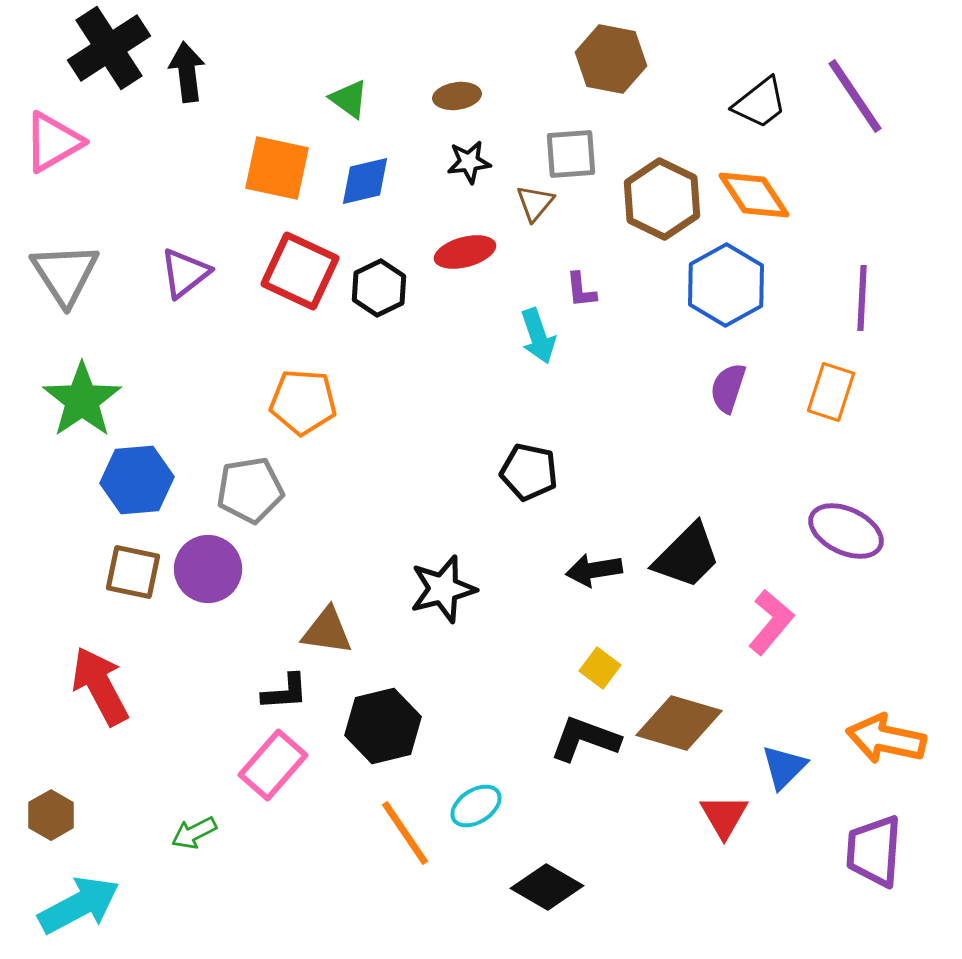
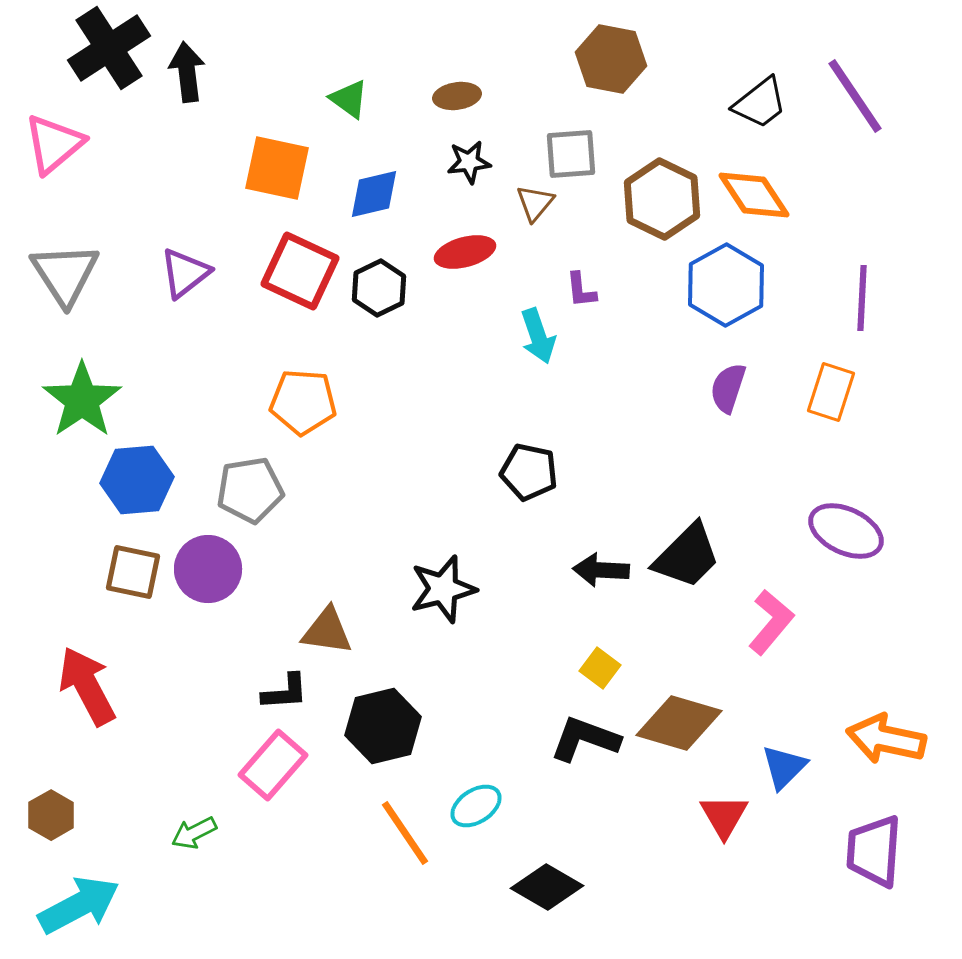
pink triangle at (53, 142): moved 1 px right, 2 px down; rotated 10 degrees counterclockwise
blue diamond at (365, 181): moved 9 px right, 13 px down
black arrow at (594, 570): moved 7 px right; rotated 12 degrees clockwise
red arrow at (100, 686): moved 13 px left
